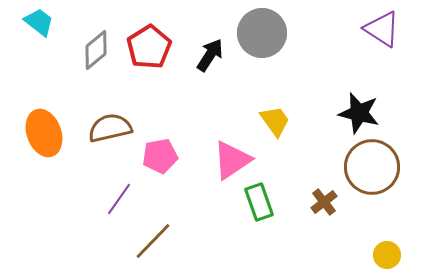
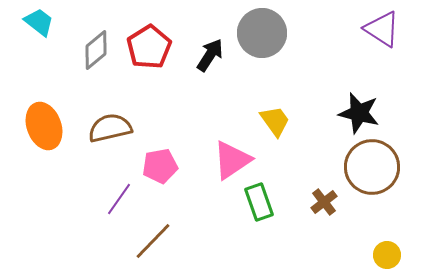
orange ellipse: moved 7 px up
pink pentagon: moved 10 px down
